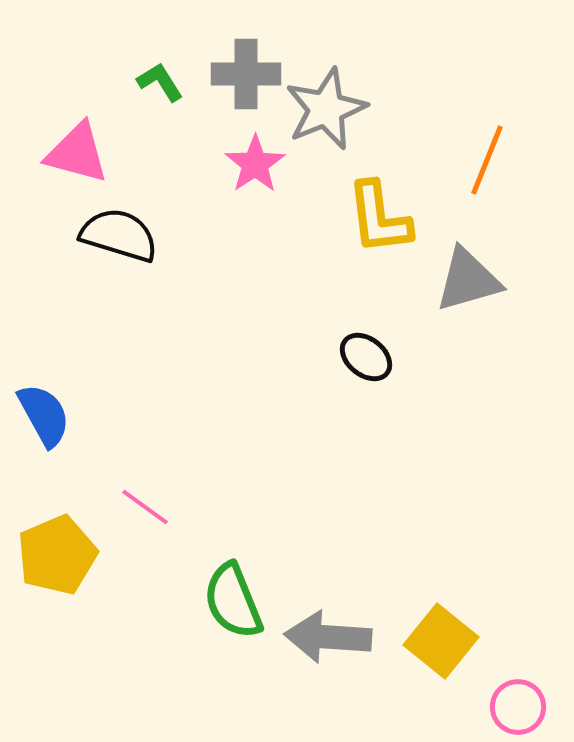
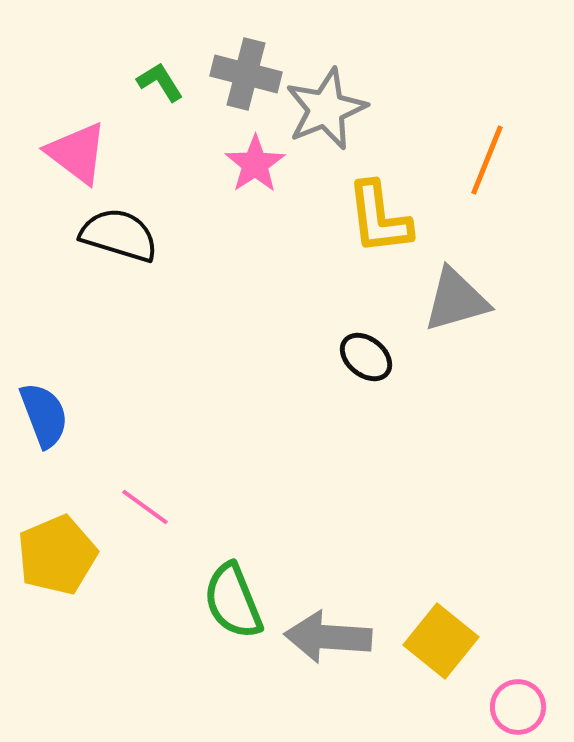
gray cross: rotated 14 degrees clockwise
pink triangle: rotated 22 degrees clockwise
gray triangle: moved 12 px left, 20 px down
blue semicircle: rotated 8 degrees clockwise
